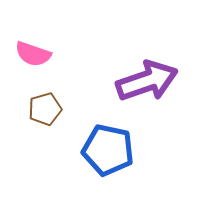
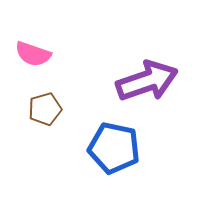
blue pentagon: moved 6 px right, 2 px up
